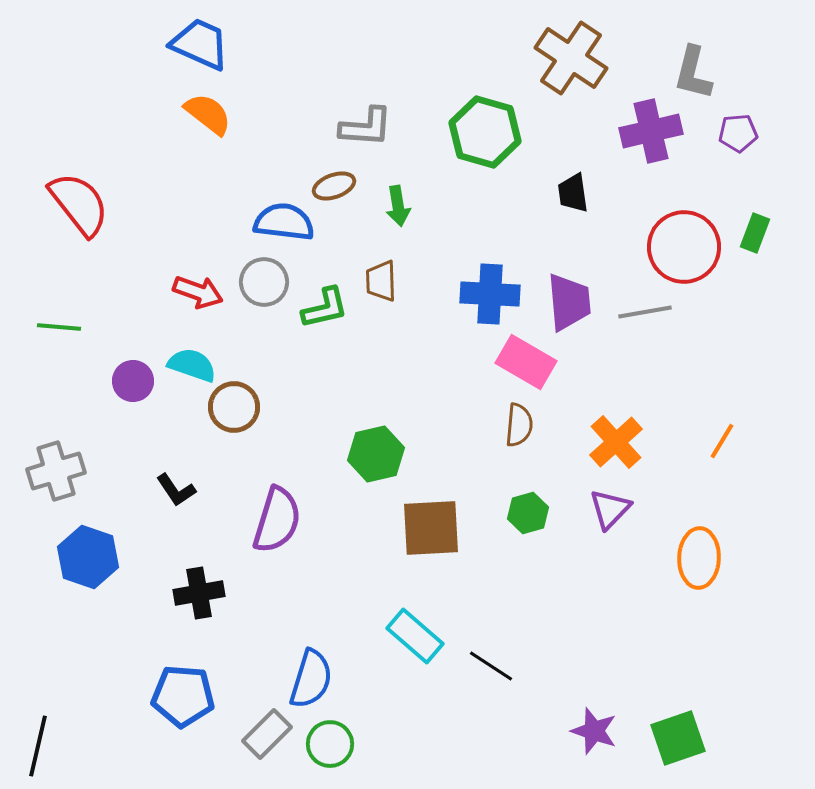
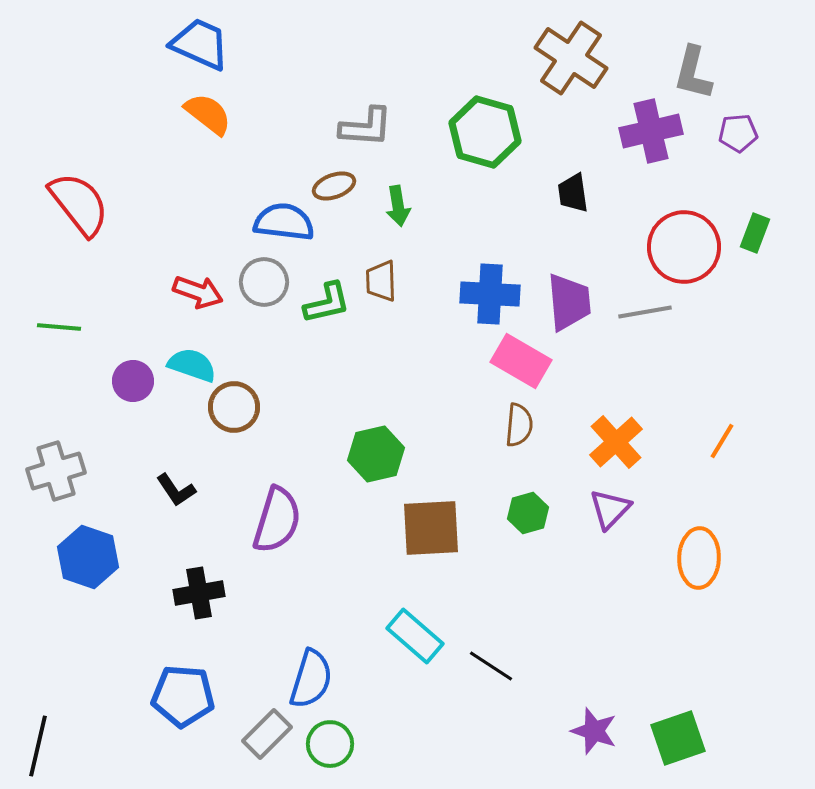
green L-shape at (325, 308): moved 2 px right, 5 px up
pink rectangle at (526, 362): moved 5 px left, 1 px up
